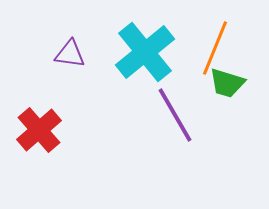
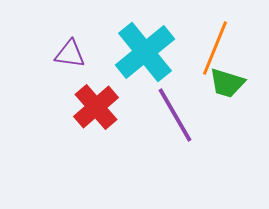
red cross: moved 57 px right, 23 px up
